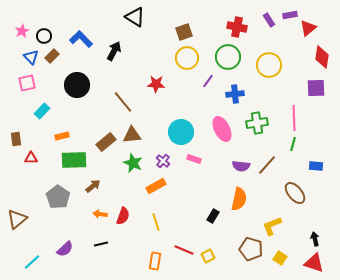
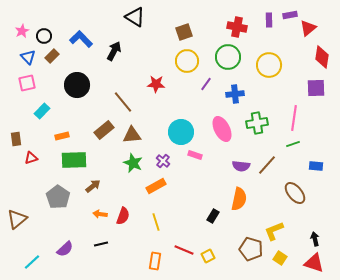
purple rectangle at (269, 20): rotated 32 degrees clockwise
blue triangle at (31, 57): moved 3 px left
yellow circle at (187, 58): moved 3 px down
purple line at (208, 81): moved 2 px left, 3 px down
pink line at (294, 118): rotated 10 degrees clockwise
brown rectangle at (106, 142): moved 2 px left, 12 px up
green line at (293, 144): rotated 56 degrees clockwise
red triangle at (31, 158): rotated 16 degrees counterclockwise
pink rectangle at (194, 159): moved 1 px right, 4 px up
yellow L-shape at (272, 226): moved 2 px right, 5 px down
